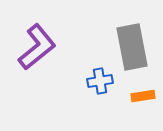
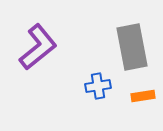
purple L-shape: moved 1 px right
blue cross: moved 2 px left, 5 px down
